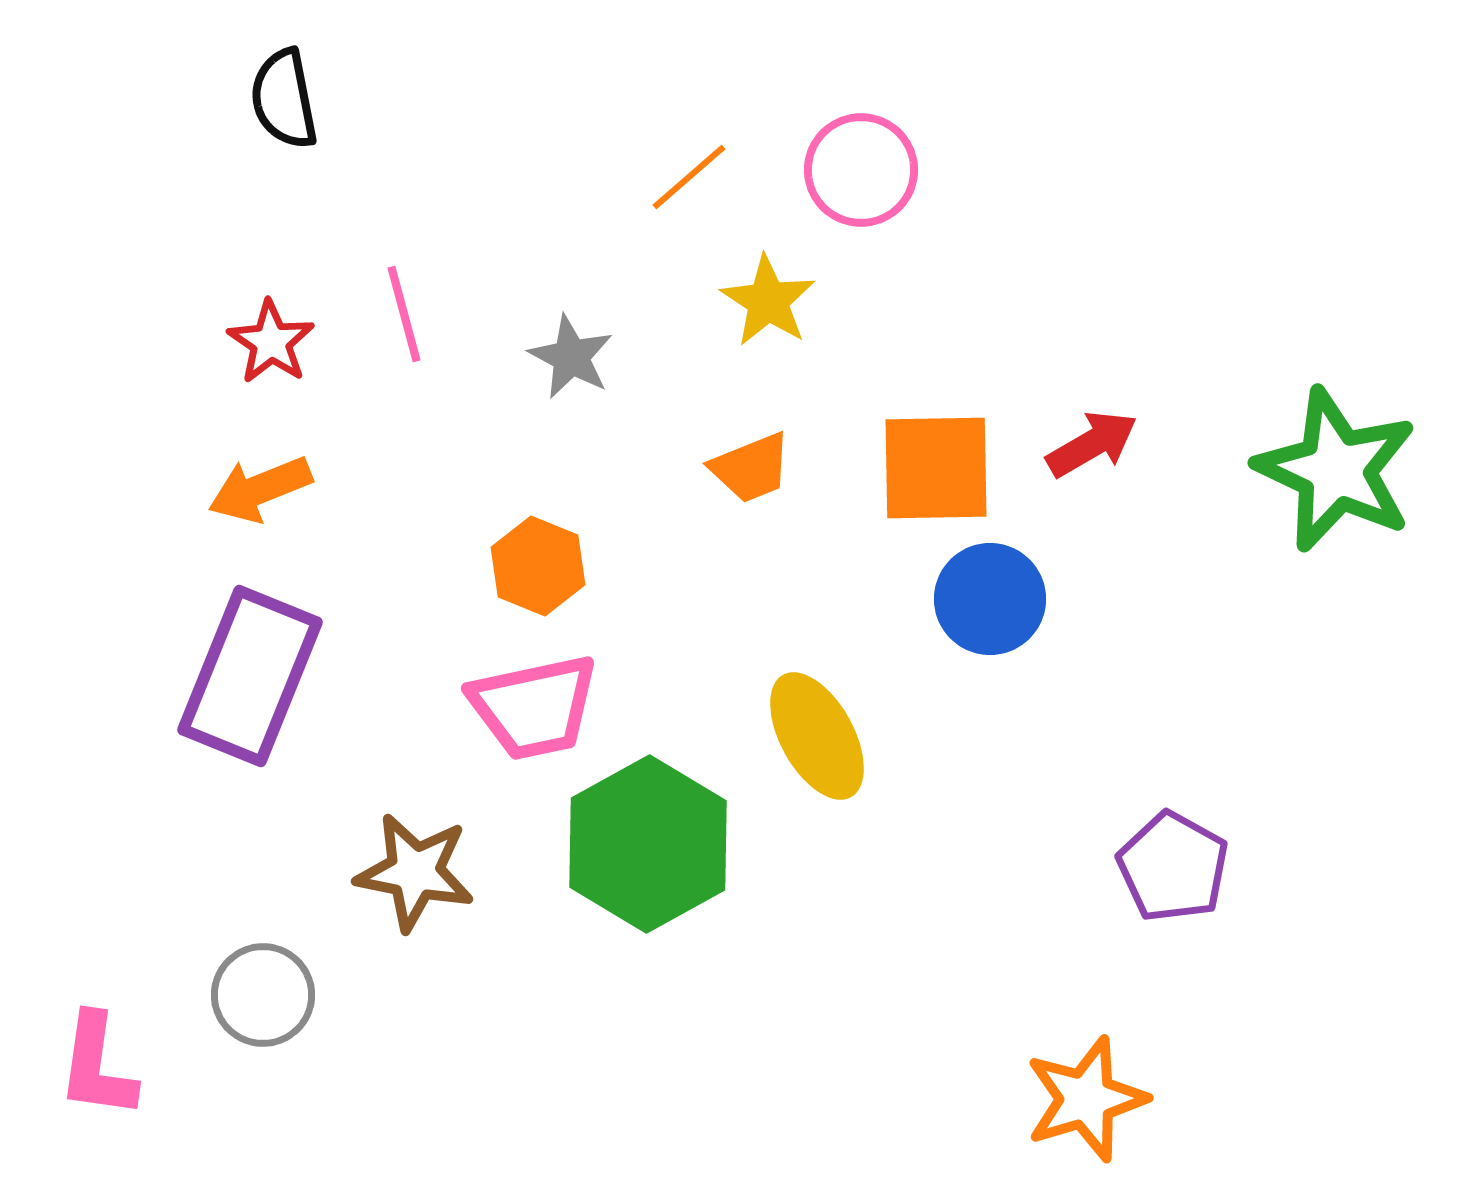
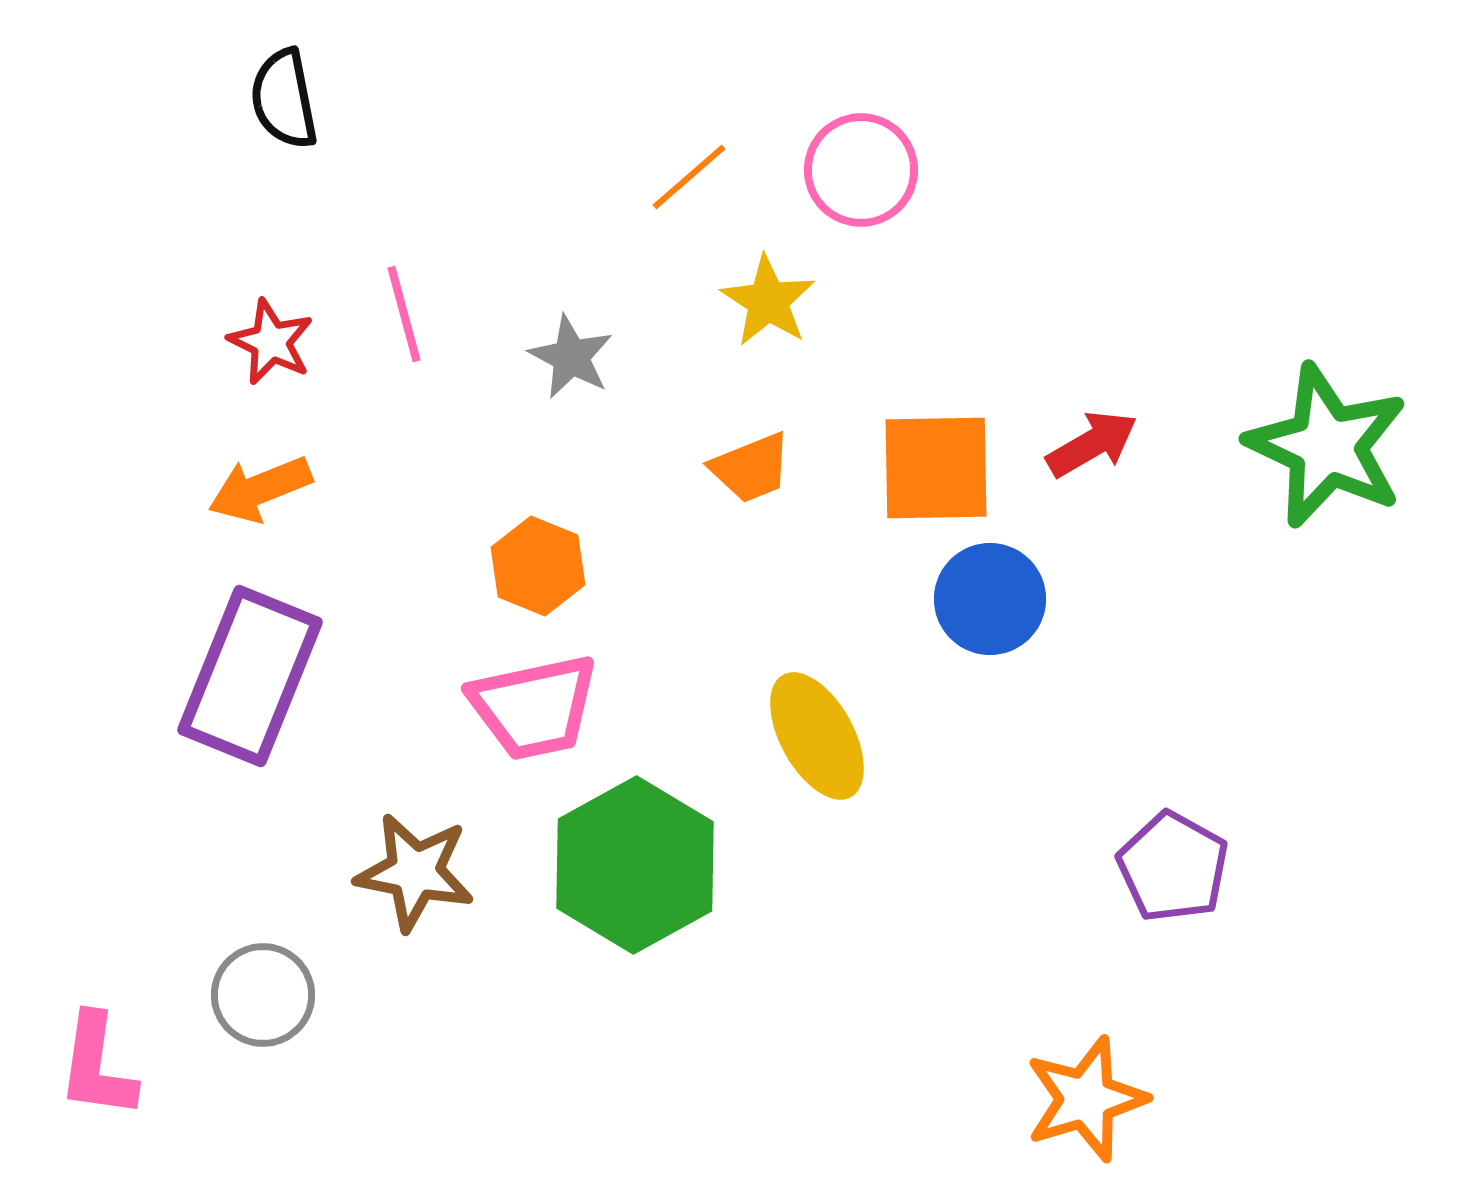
red star: rotated 8 degrees counterclockwise
green star: moved 9 px left, 24 px up
green hexagon: moved 13 px left, 21 px down
